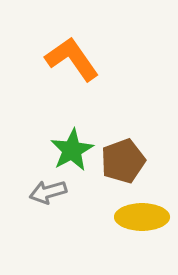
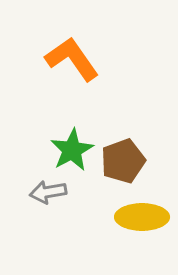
gray arrow: rotated 6 degrees clockwise
